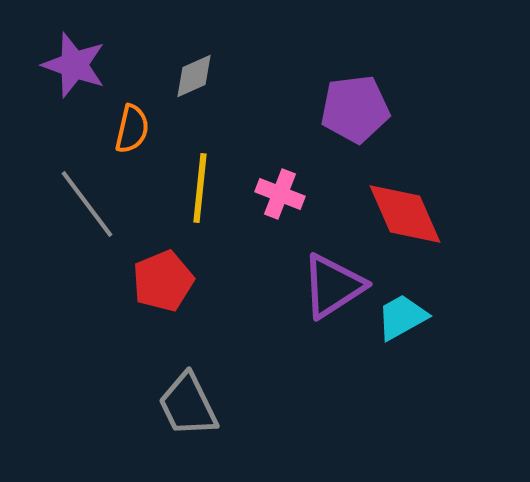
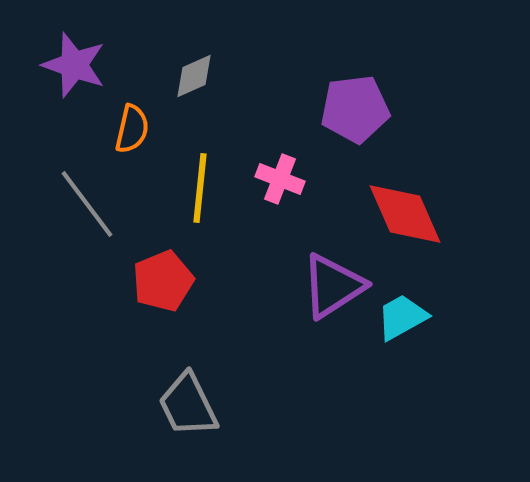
pink cross: moved 15 px up
